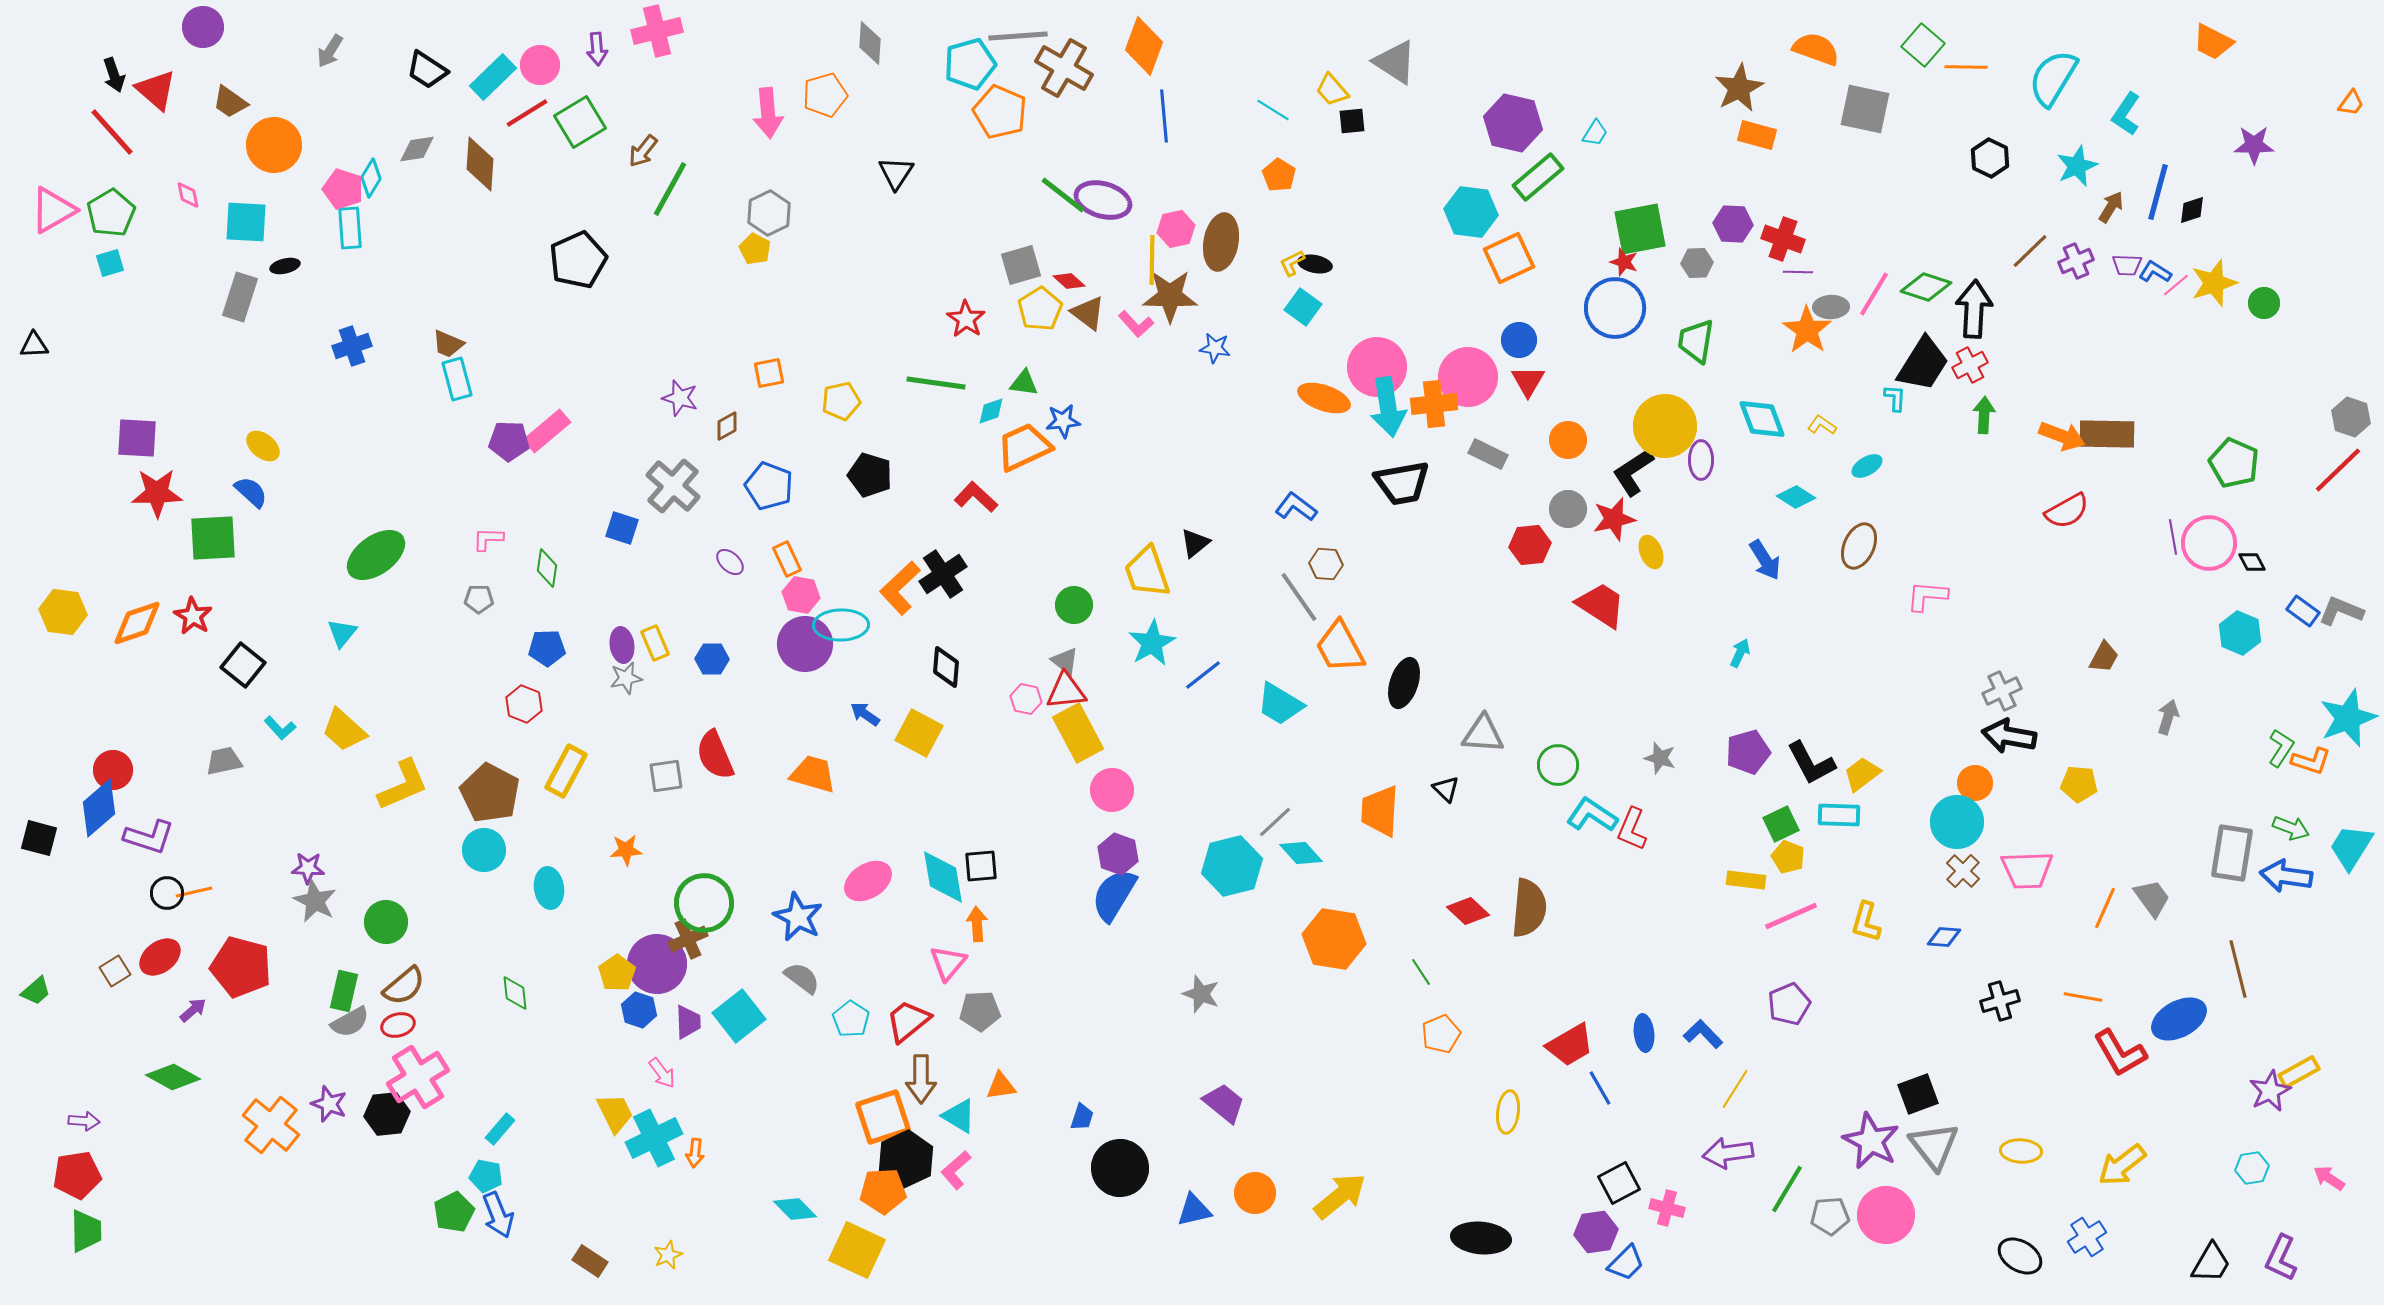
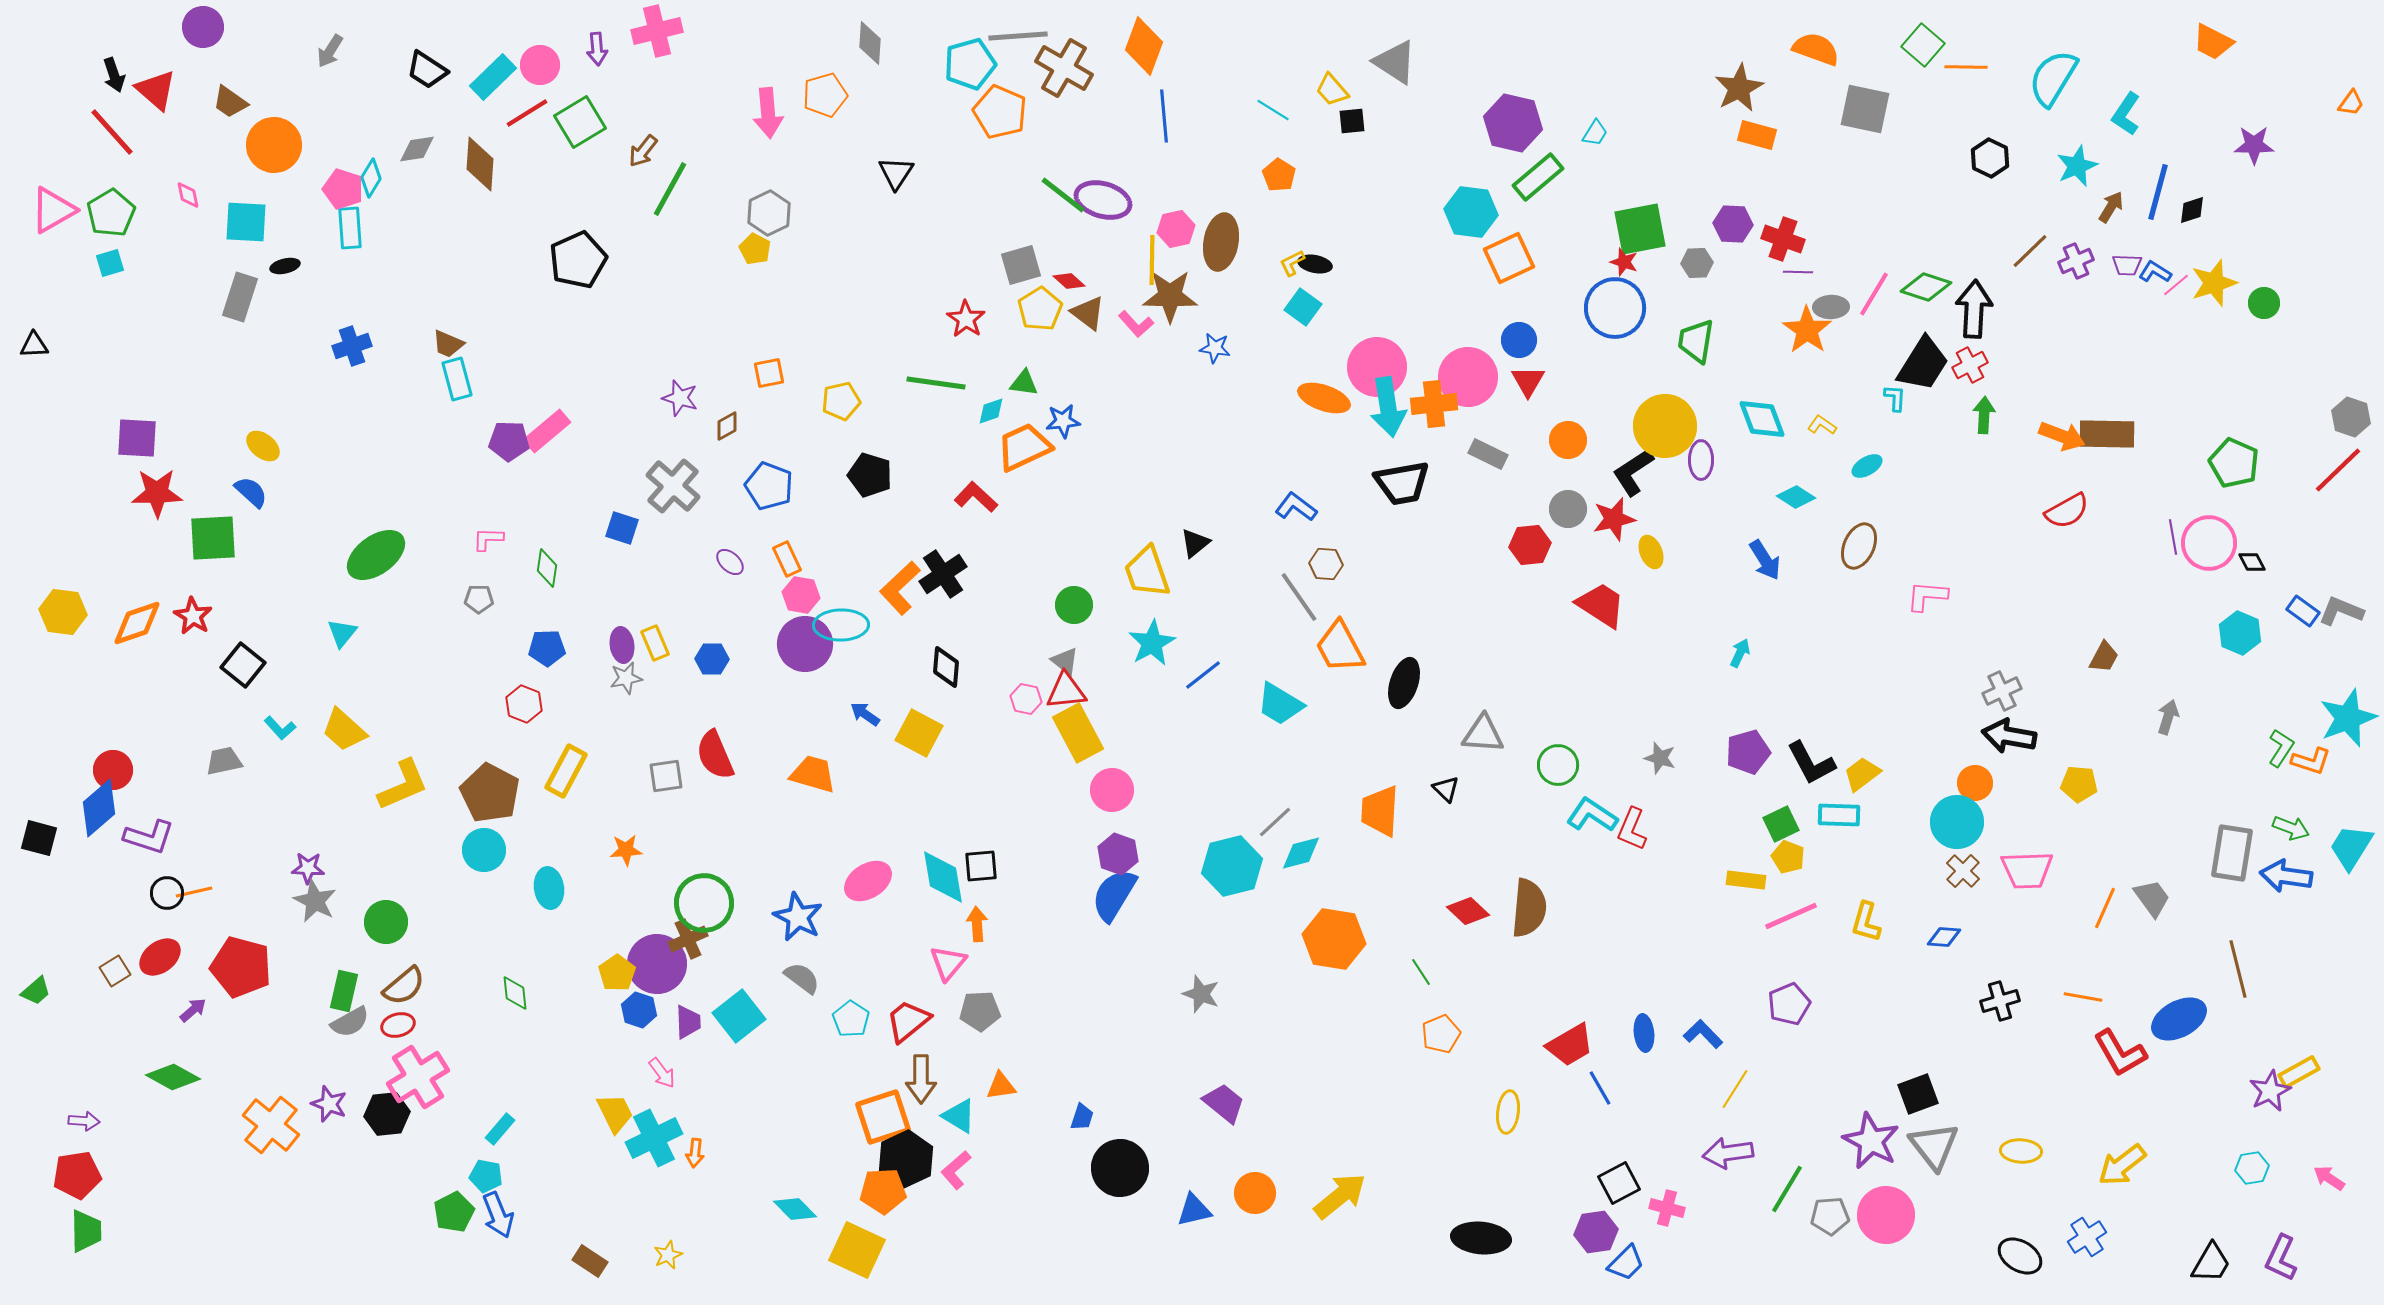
cyan diamond at (1301, 853): rotated 63 degrees counterclockwise
